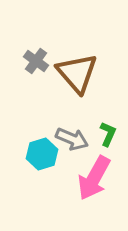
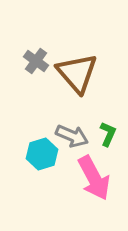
gray arrow: moved 3 px up
pink arrow: rotated 57 degrees counterclockwise
